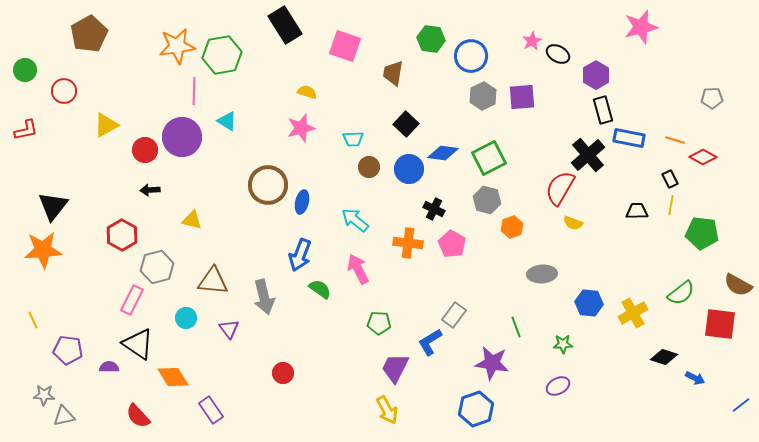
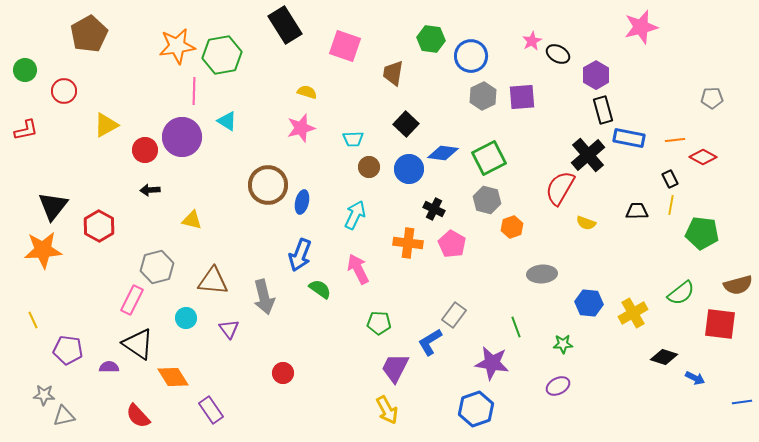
orange line at (675, 140): rotated 24 degrees counterclockwise
cyan arrow at (355, 220): moved 5 px up; rotated 76 degrees clockwise
yellow semicircle at (573, 223): moved 13 px right
red hexagon at (122, 235): moved 23 px left, 9 px up
brown semicircle at (738, 285): rotated 44 degrees counterclockwise
blue line at (741, 405): moved 1 px right, 3 px up; rotated 30 degrees clockwise
